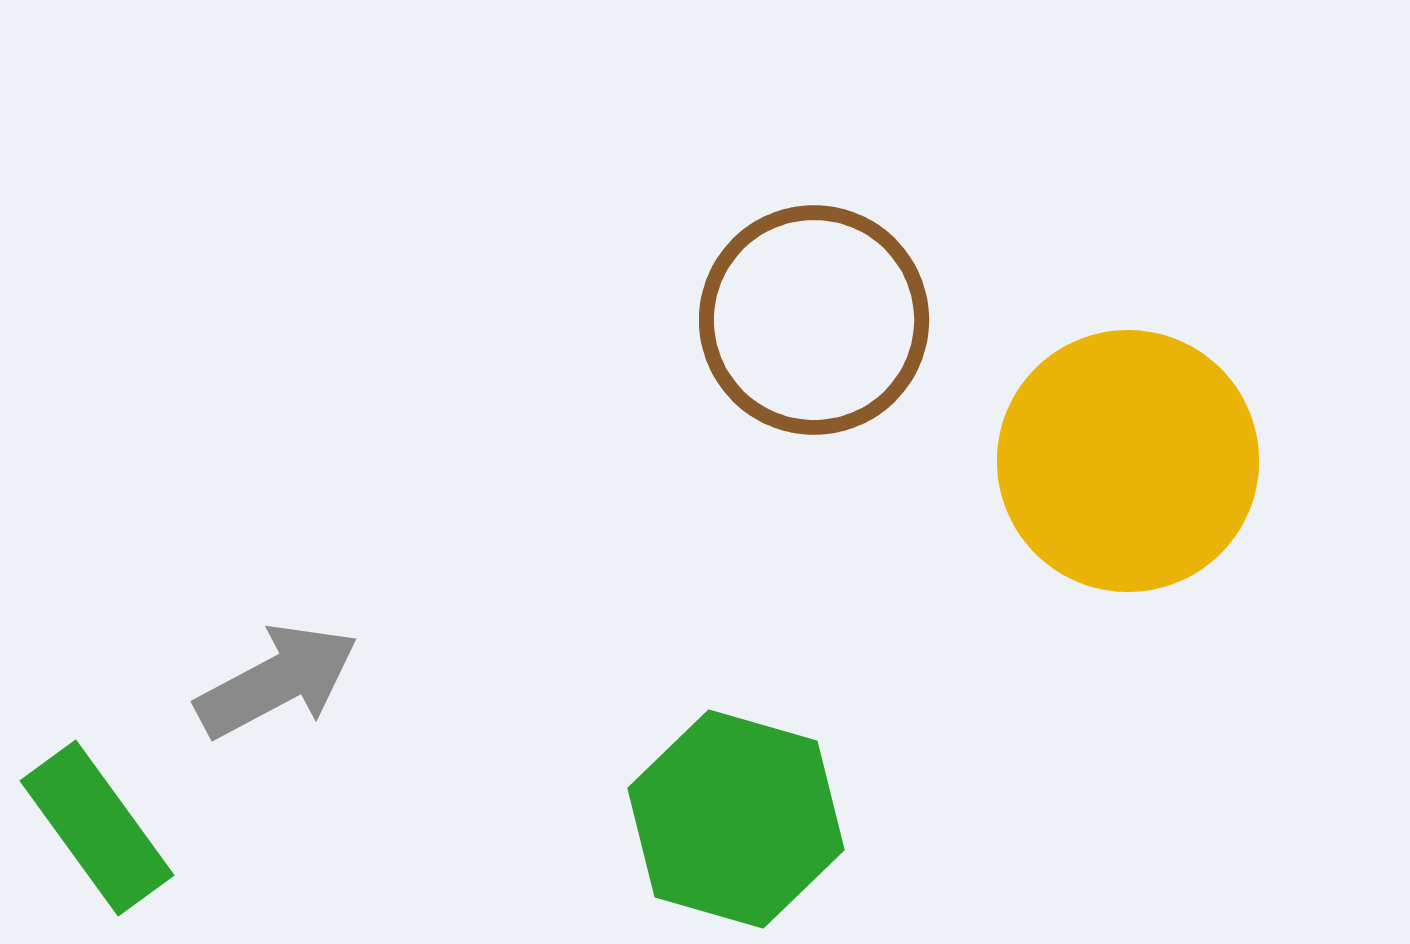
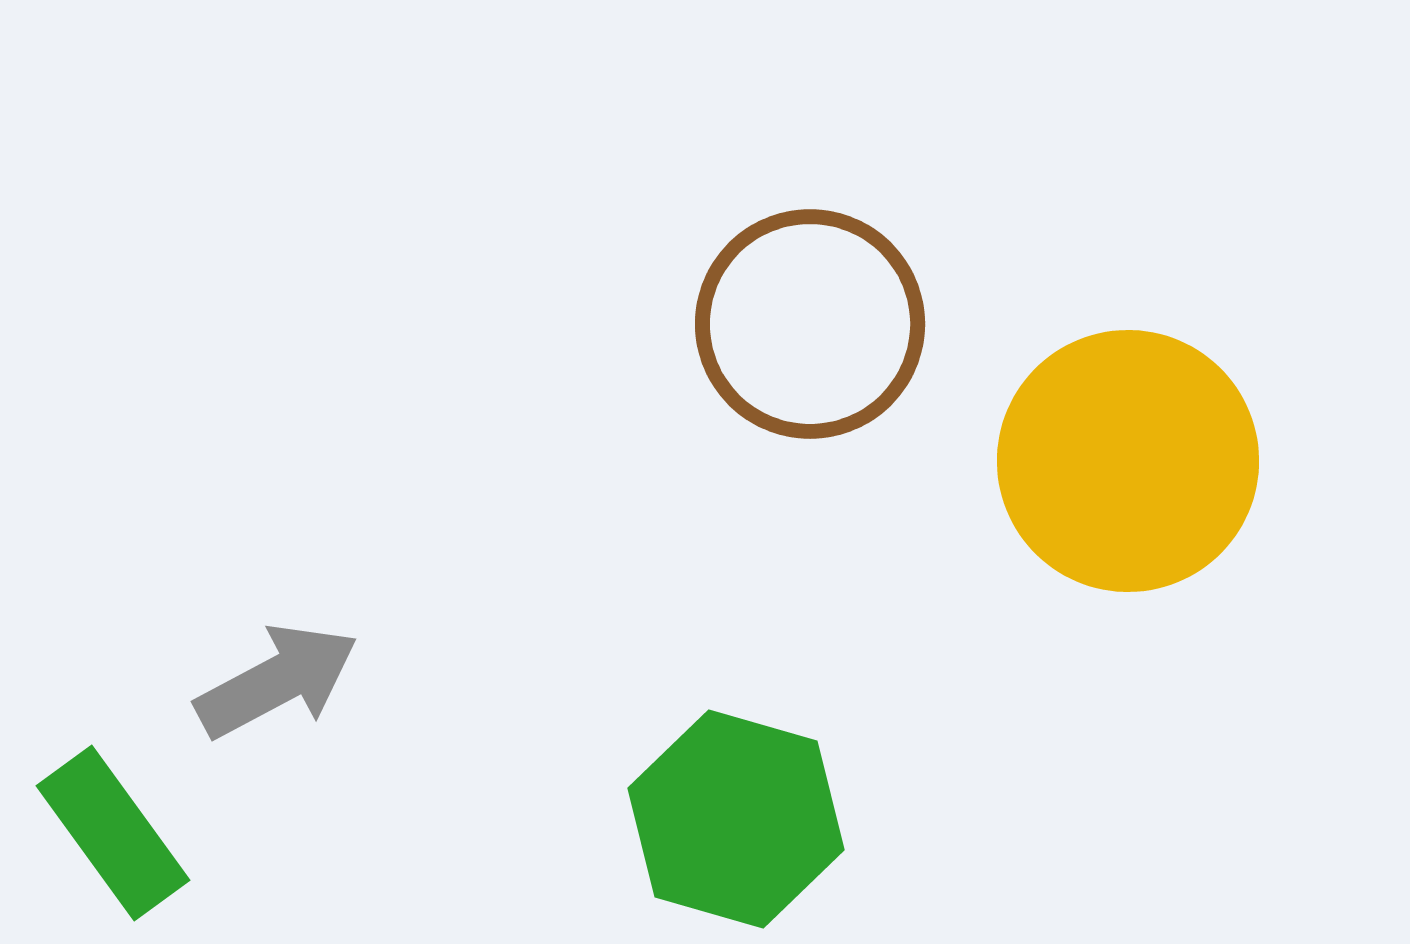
brown circle: moved 4 px left, 4 px down
green rectangle: moved 16 px right, 5 px down
